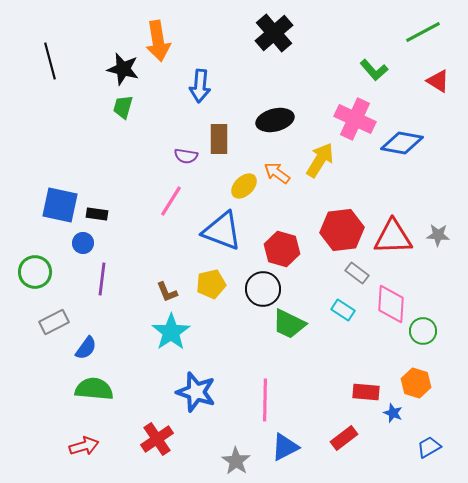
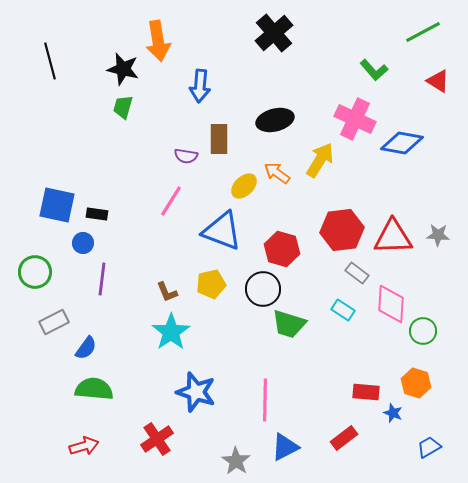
blue square at (60, 205): moved 3 px left
green trapezoid at (289, 324): rotated 9 degrees counterclockwise
